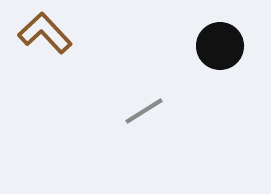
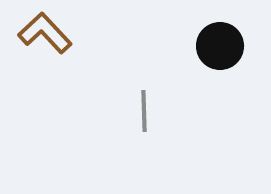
gray line: rotated 60 degrees counterclockwise
